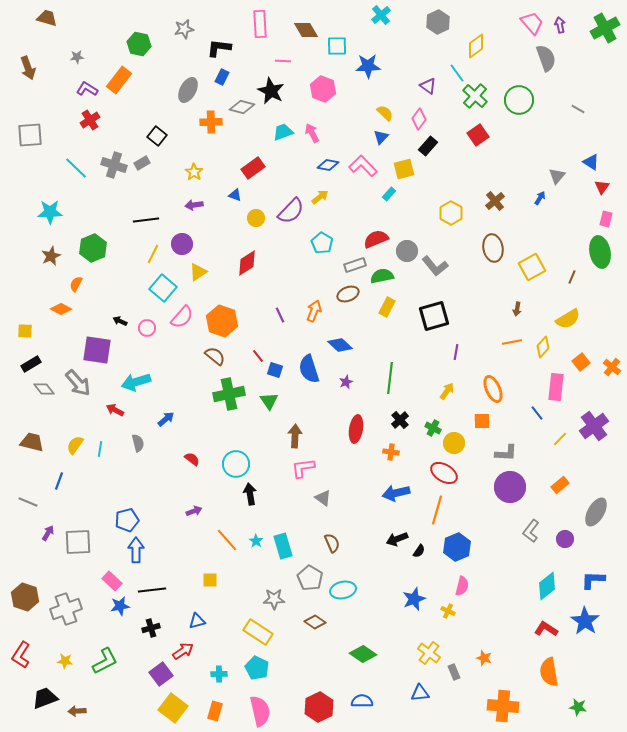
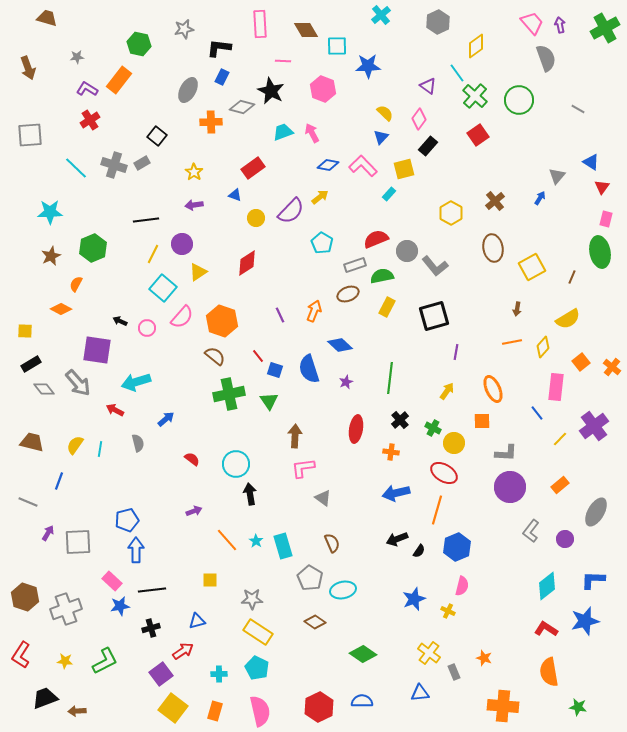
gray star at (274, 599): moved 22 px left
blue star at (585, 621): rotated 24 degrees clockwise
